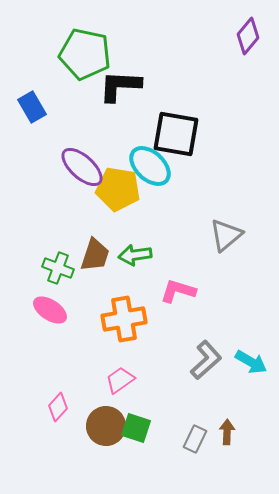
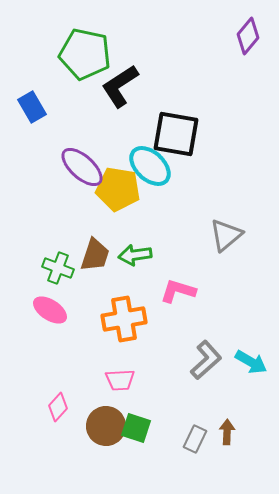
black L-shape: rotated 36 degrees counterclockwise
pink trapezoid: rotated 148 degrees counterclockwise
